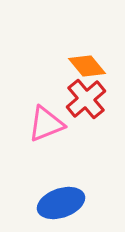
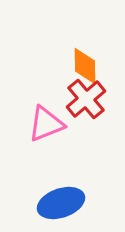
orange diamond: moved 2 px left; rotated 39 degrees clockwise
